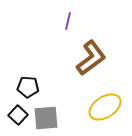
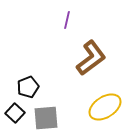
purple line: moved 1 px left, 1 px up
black pentagon: rotated 25 degrees counterclockwise
black square: moved 3 px left, 2 px up
